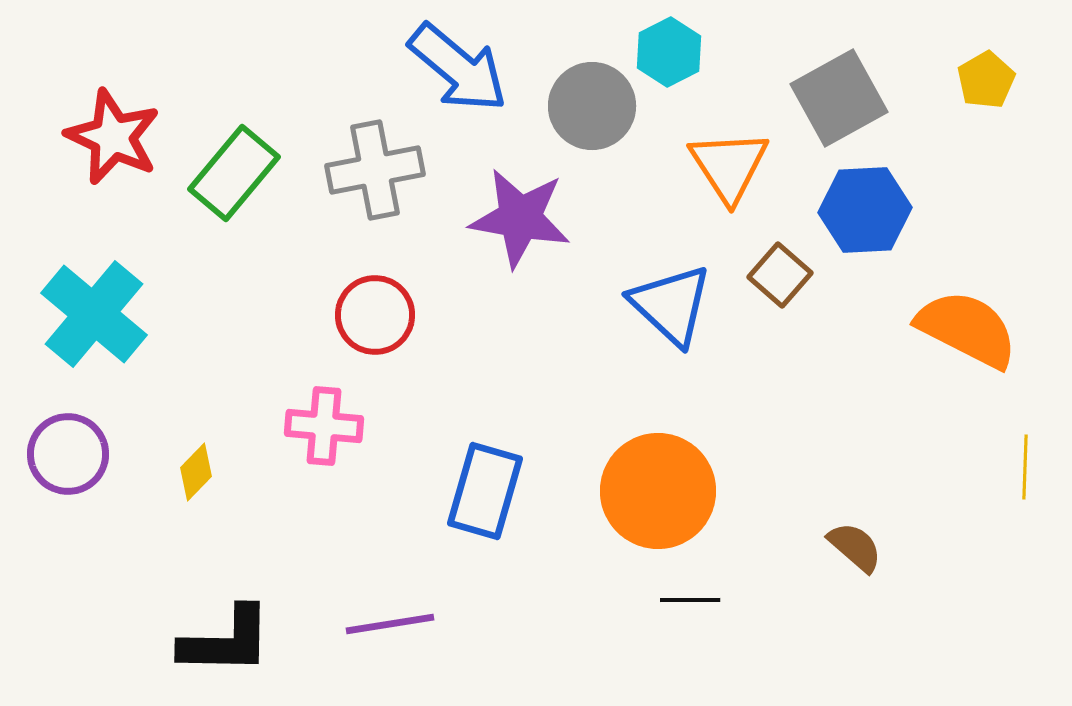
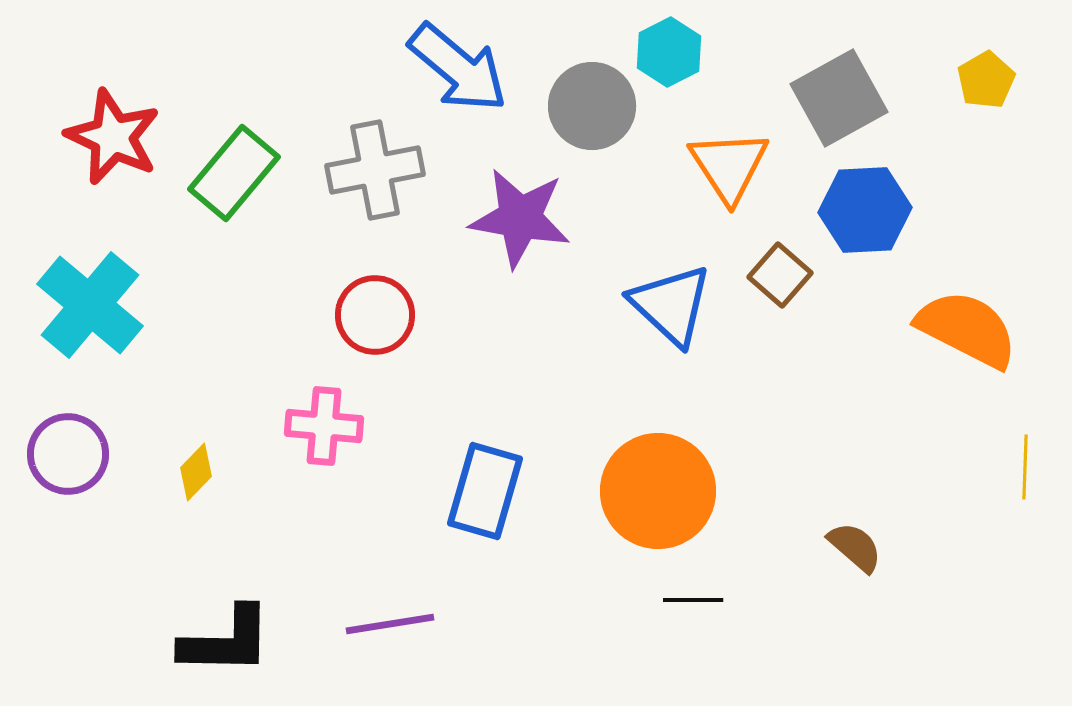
cyan cross: moved 4 px left, 9 px up
black line: moved 3 px right
